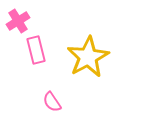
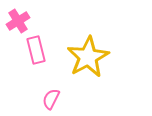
pink semicircle: moved 1 px left, 3 px up; rotated 60 degrees clockwise
